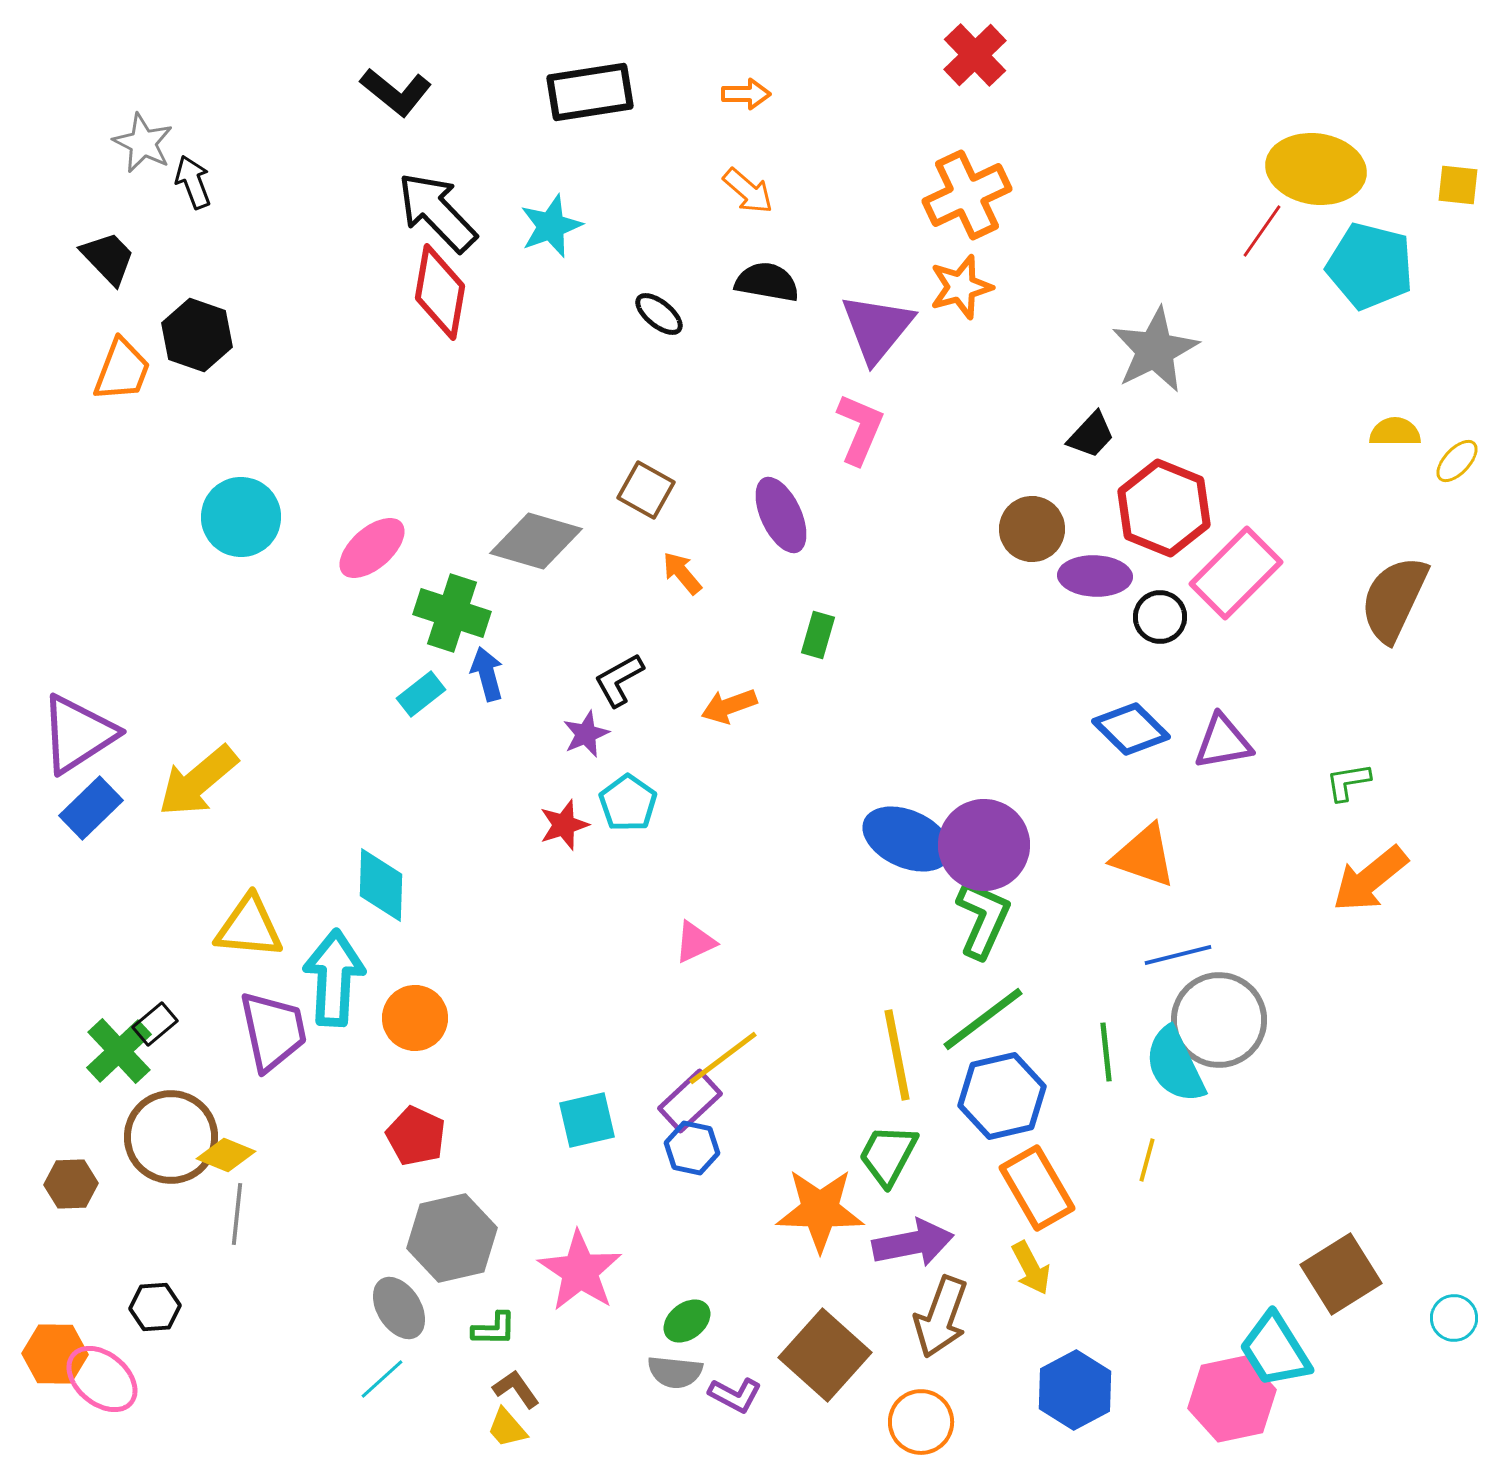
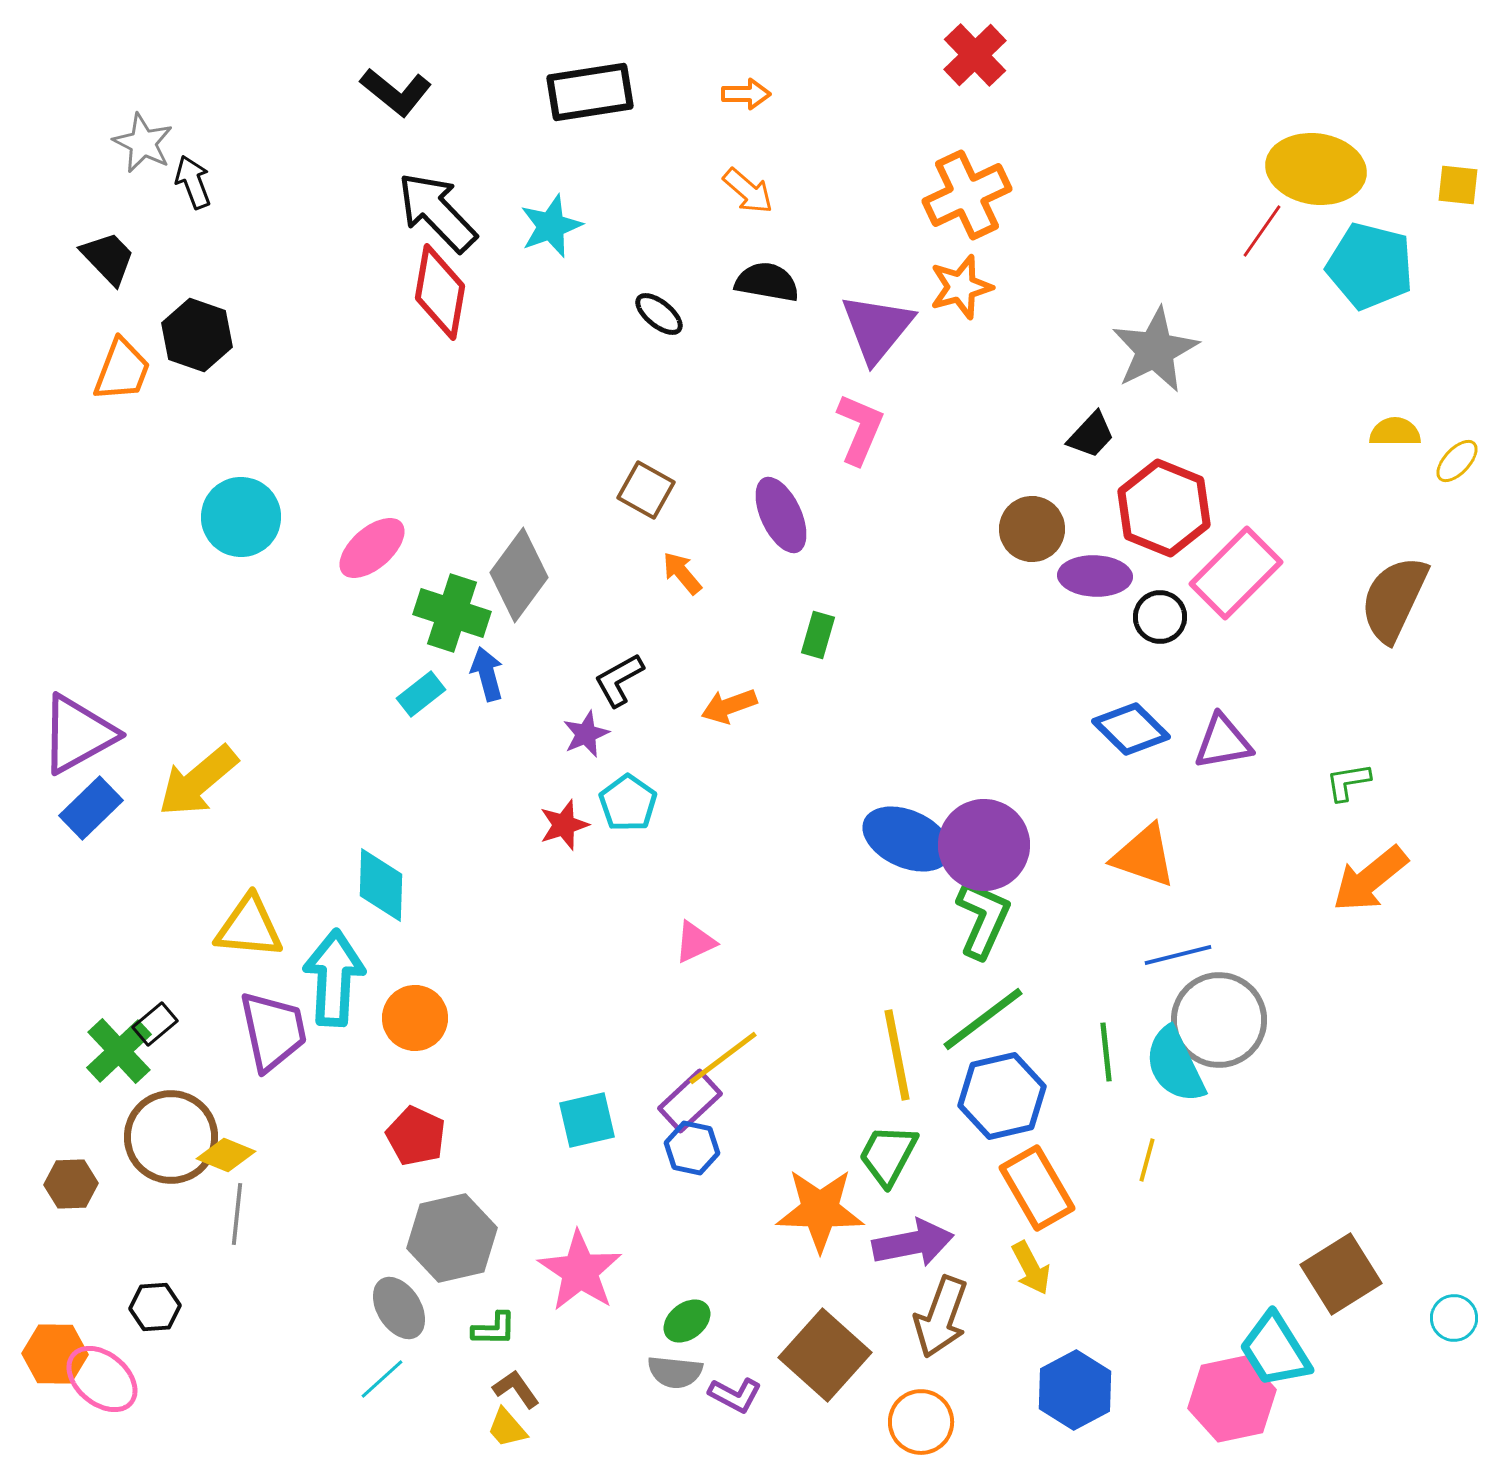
gray diamond at (536, 541): moved 17 px left, 34 px down; rotated 70 degrees counterclockwise
purple triangle at (78, 734): rotated 4 degrees clockwise
